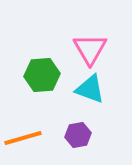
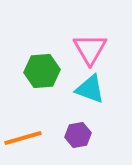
green hexagon: moved 4 px up
